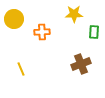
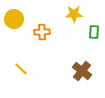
brown cross: moved 1 px right, 7 px down; rotated 30 degrees counterclockwise
yellow line: rotated 24 degrees counterclockwise
